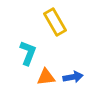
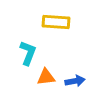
yellow rectangle: moved 1 px right; rotated 56 degrees counterclockwise
blue arrow: moved 2 px right, 4 px down
